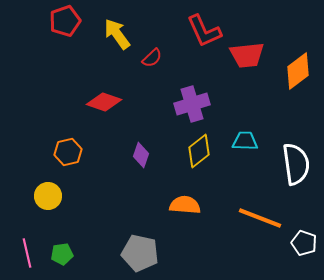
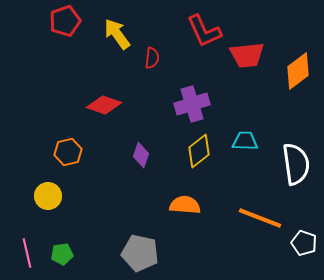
red semicircle: rotated 40 degrees counterclockwise
red diamond: moved 3 px down
